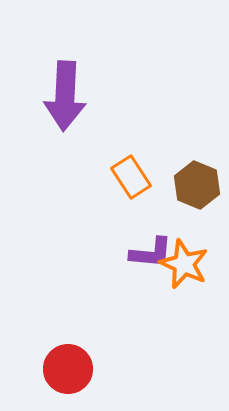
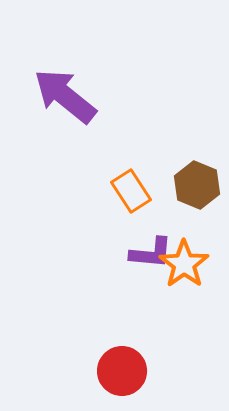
purple arrow: rotated 126 degrees clockwise
orange rectangle: moved 14 px down
orange star: rotated 12 degrees clockwise
red circle: moved 54 px right, 2 px down
